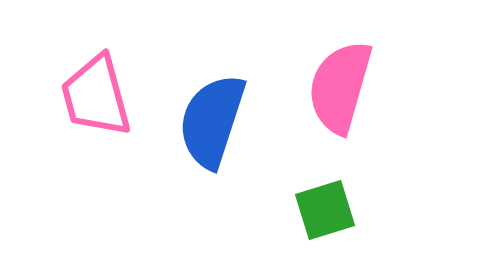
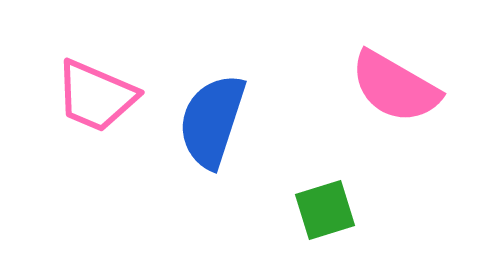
pink semicircle: moved 55 px right; rotated 76 degrees counterclockwise
pink trapezoid: rotated 52 degrees counterclockwise
